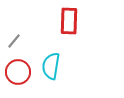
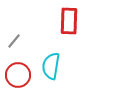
red circle: moved 3 px down
